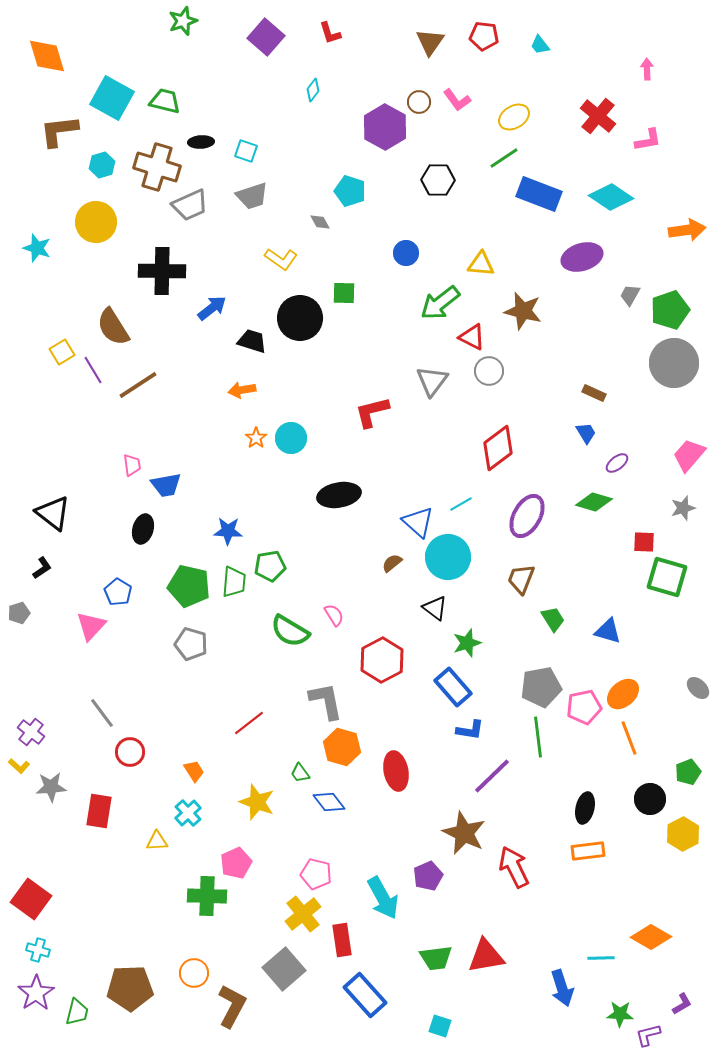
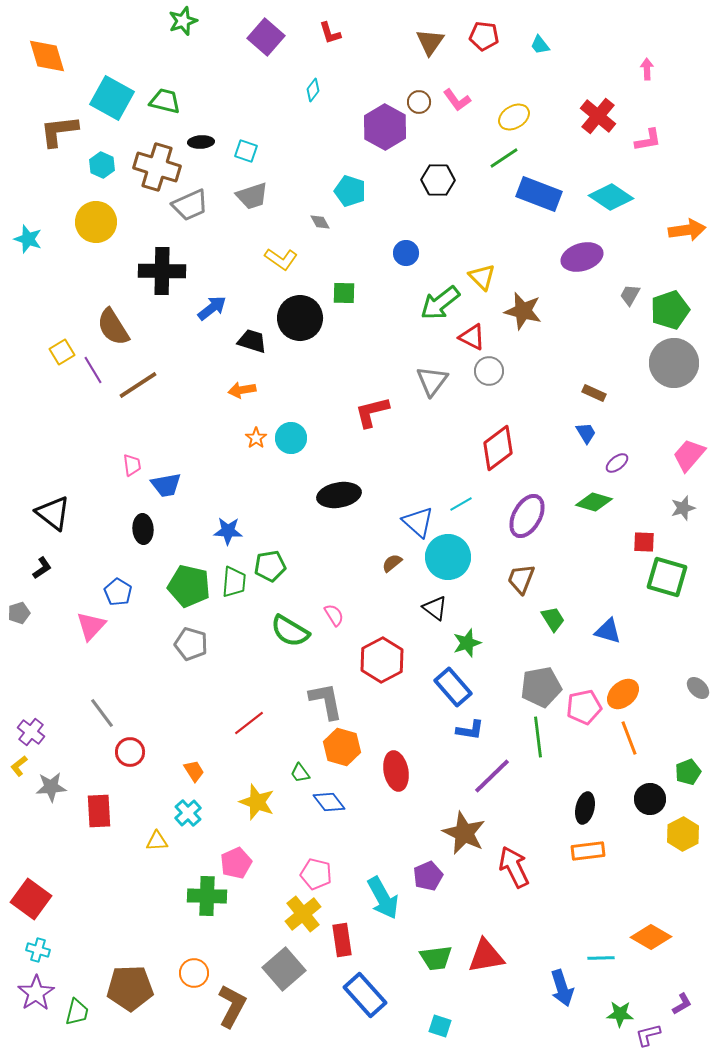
cyan hexagon at (102, 165): rotated 20 degrees counterclockwise
cyan star at (37, 248): moved 9 px left, 9 px up
yellow triangle at (481, 264): moved 1 px right, 13 px down; rotated 40 degrees clockwise
black ellipse at (143, 529): rotated 20 degrees counterclockwise
yellow L-shape at (19, 766): rotated 100 degrees clockwise
red rectangle at (99, 811): rotated 12 degrees counterclockwise
